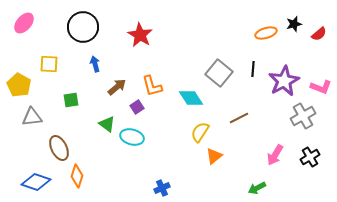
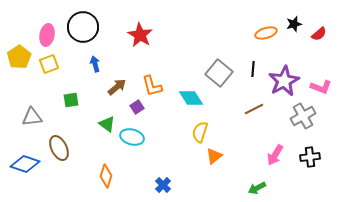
pink ellipse: moved 23 px right, 12 px down; rotated 30 degrees counterclockwise
yellow square: rotated 24 degrees counterclockwise
yellow pentagon: moved 28 px up; rotated 10 degrees clockwise
brown line: moved 15 px right, 9 px up
yellow semicircle: rotated 15 degrees counterclockwise
black cross: rotated 24 degrees clockwise
orange diamond: moved 29 px right
blue diamond: moved 11 px left, 18 px up
blue cross: moved 1 px right, 3 px up; rotated 21 degrees counterclockwise
